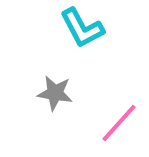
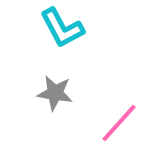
cyan L-shape: moved 20 px left
